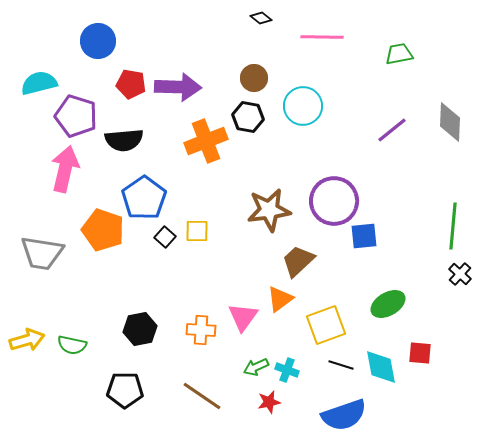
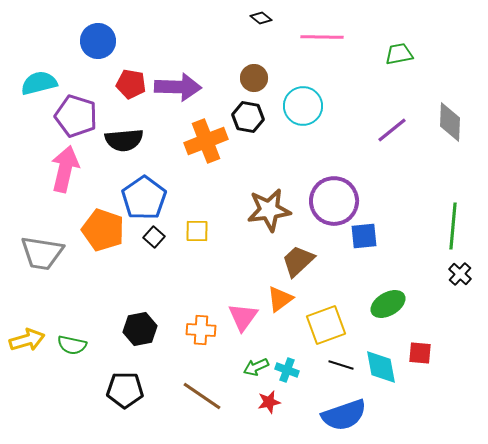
black square at (165, 237): moved 11 px left
